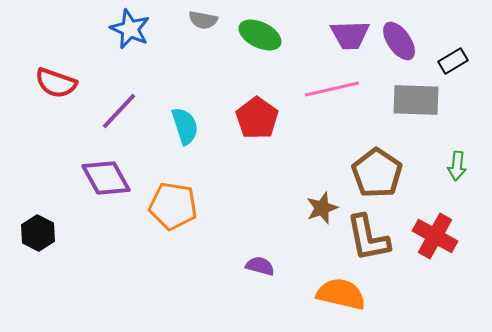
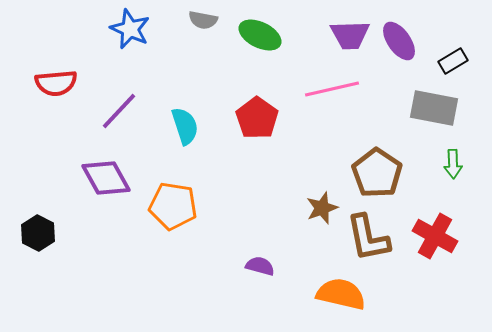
red semicircle: rotated 24 degrees counterclockwise
gray rectangle: moved 18 px right, 8 px down; rotated 9 degrees clockwise
green arrow: moved 4 px left, 2 px up; rotated 8 degrees counterclockwise
